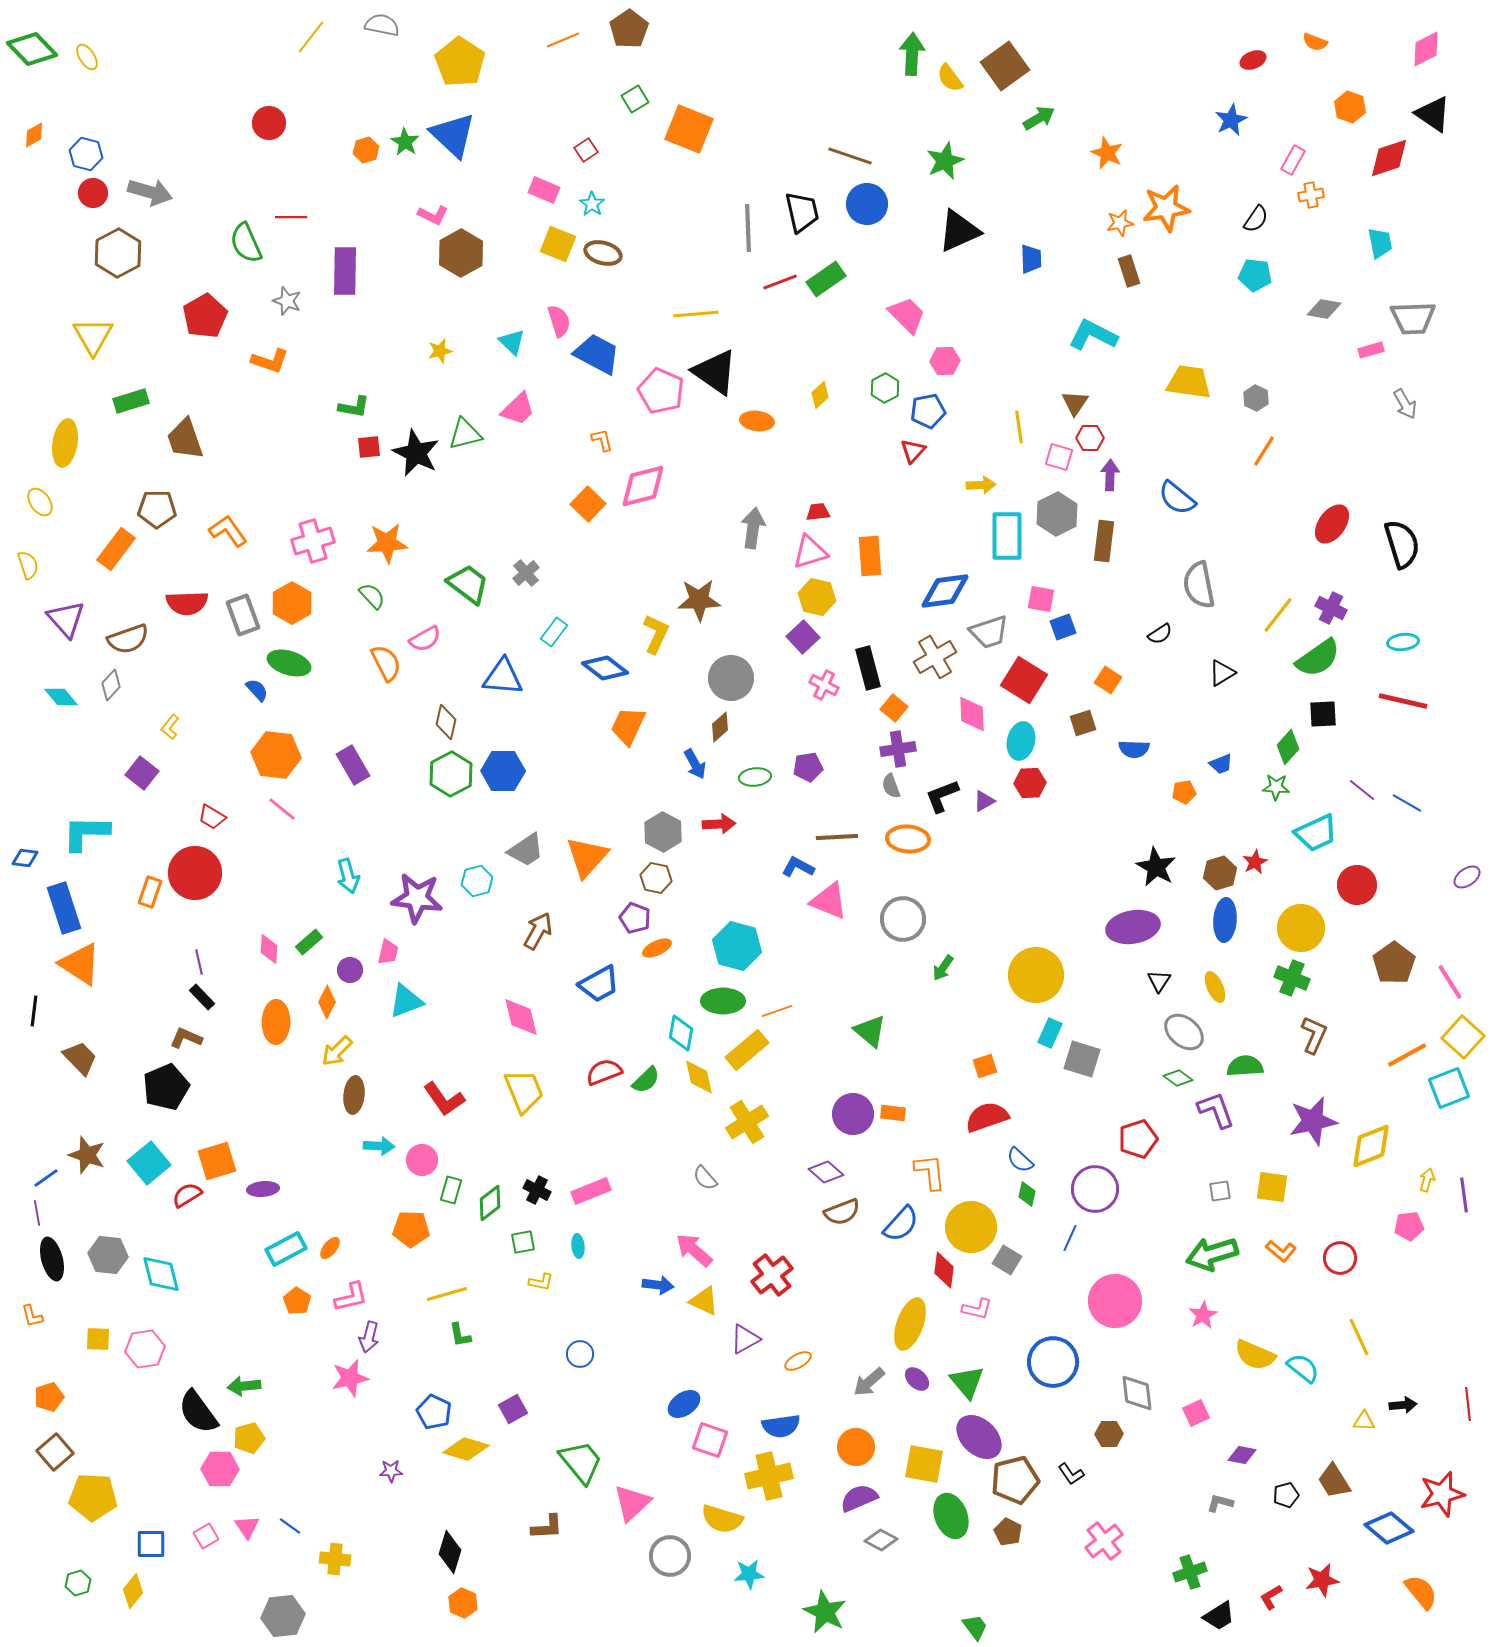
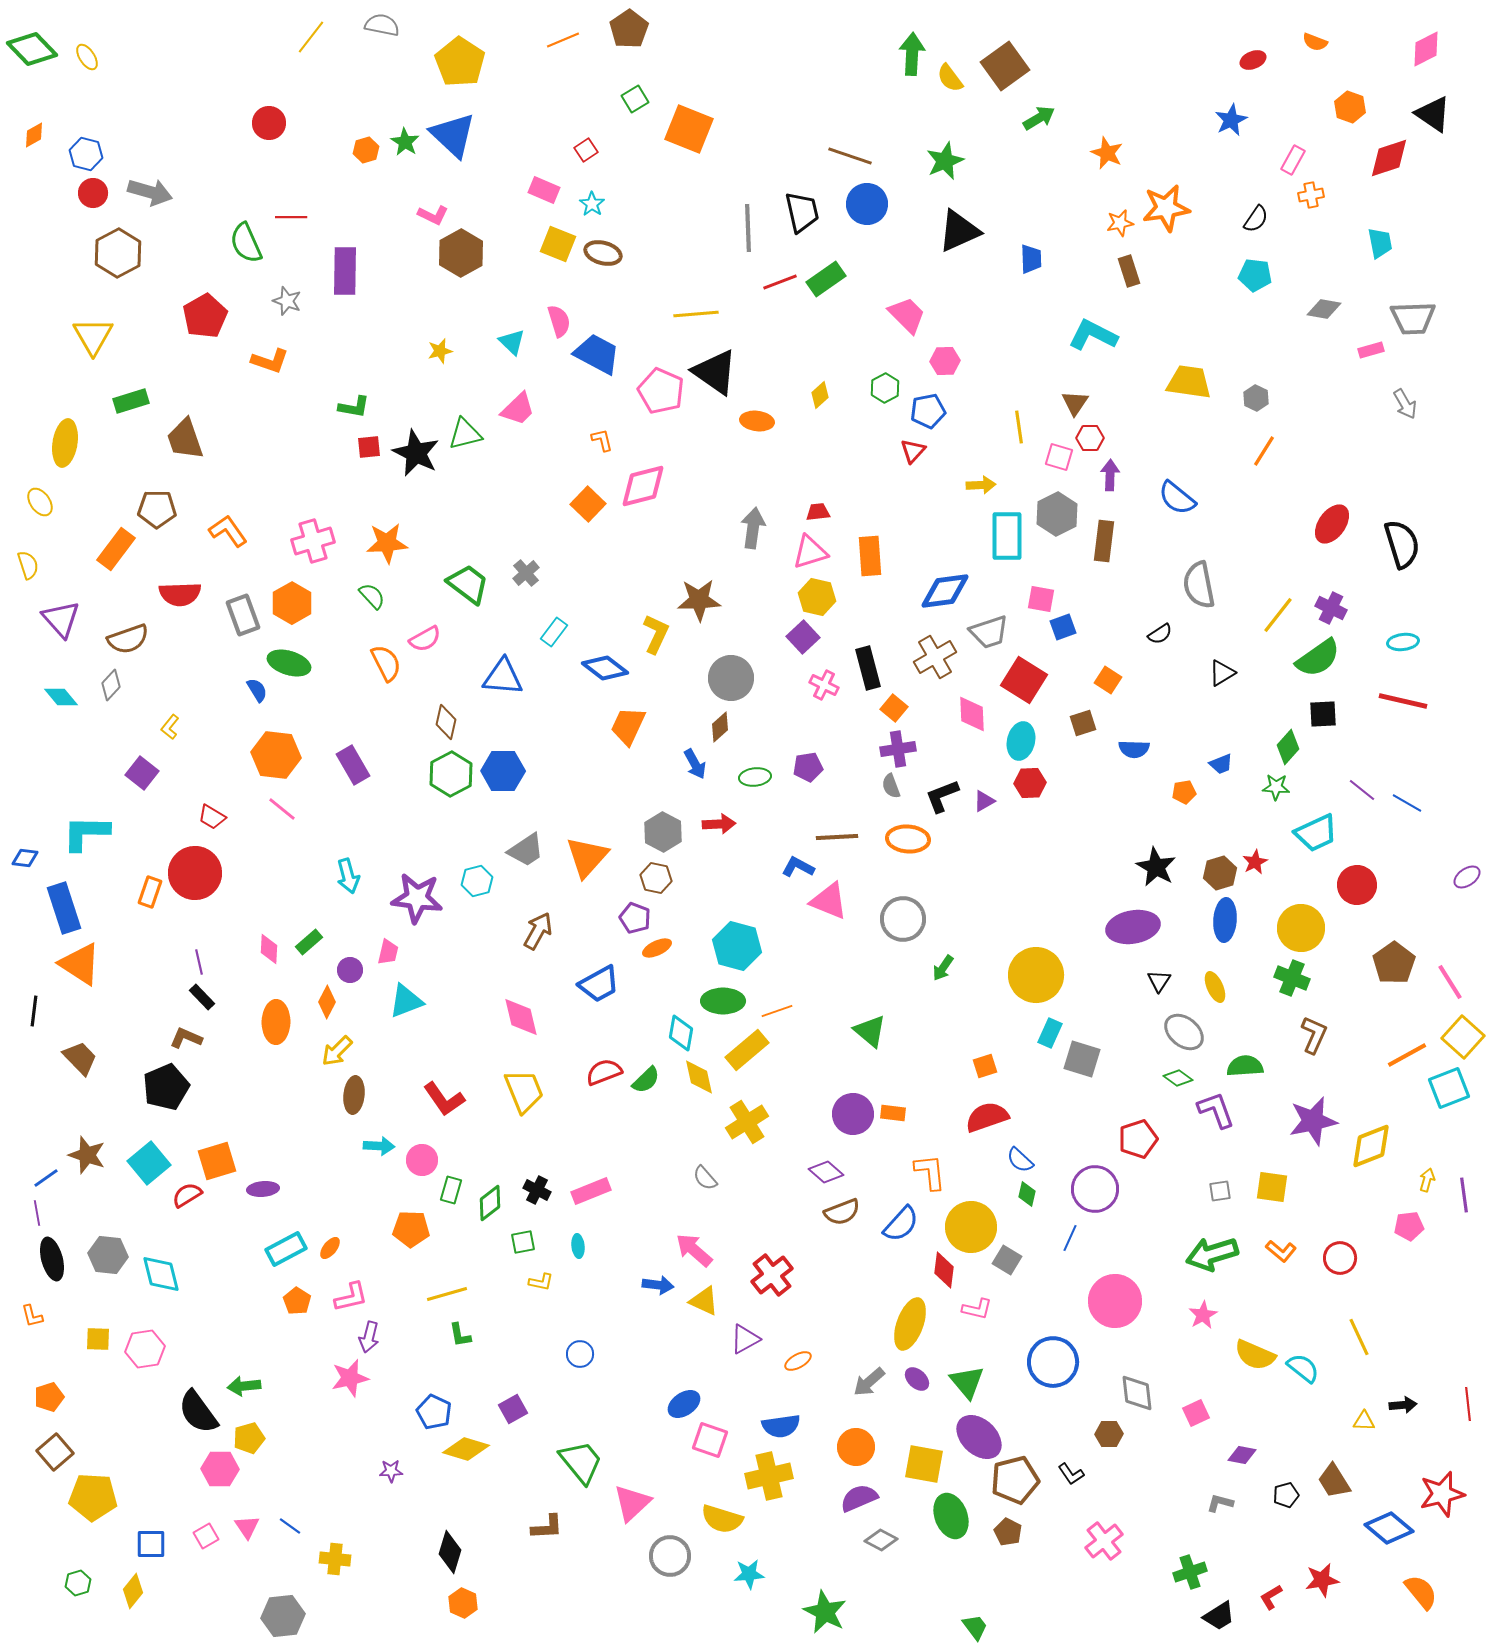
red semicircle at (187, 603): moved 7 px left, 9 px up
purple triangle at (66, 619): moved 5 px left
blue semicircle at (257, 690): rotated 10 degrees clockwise
